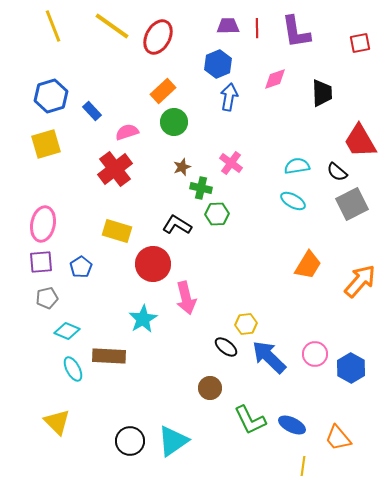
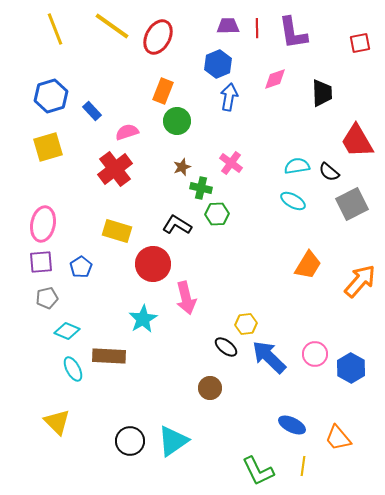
yellow line at (53, 26): moved 2 px right, 3 px down
purple L-shape at (296, 32): moved 3 px left, 1 px down
orange rectangle at (163, 91): rotated 25 degrees counterclockwise
green circle at (174, 122): moved 3 px right, 1 px up
red trapezoid at (360, 141): moved 3 px left
yellow square at (46, 144): moved 2 px right, 3 px down
black semicircle at (337, 172): moved 8 px left
green L-shape at (250, 420): moved 8 px right, 51 px down
